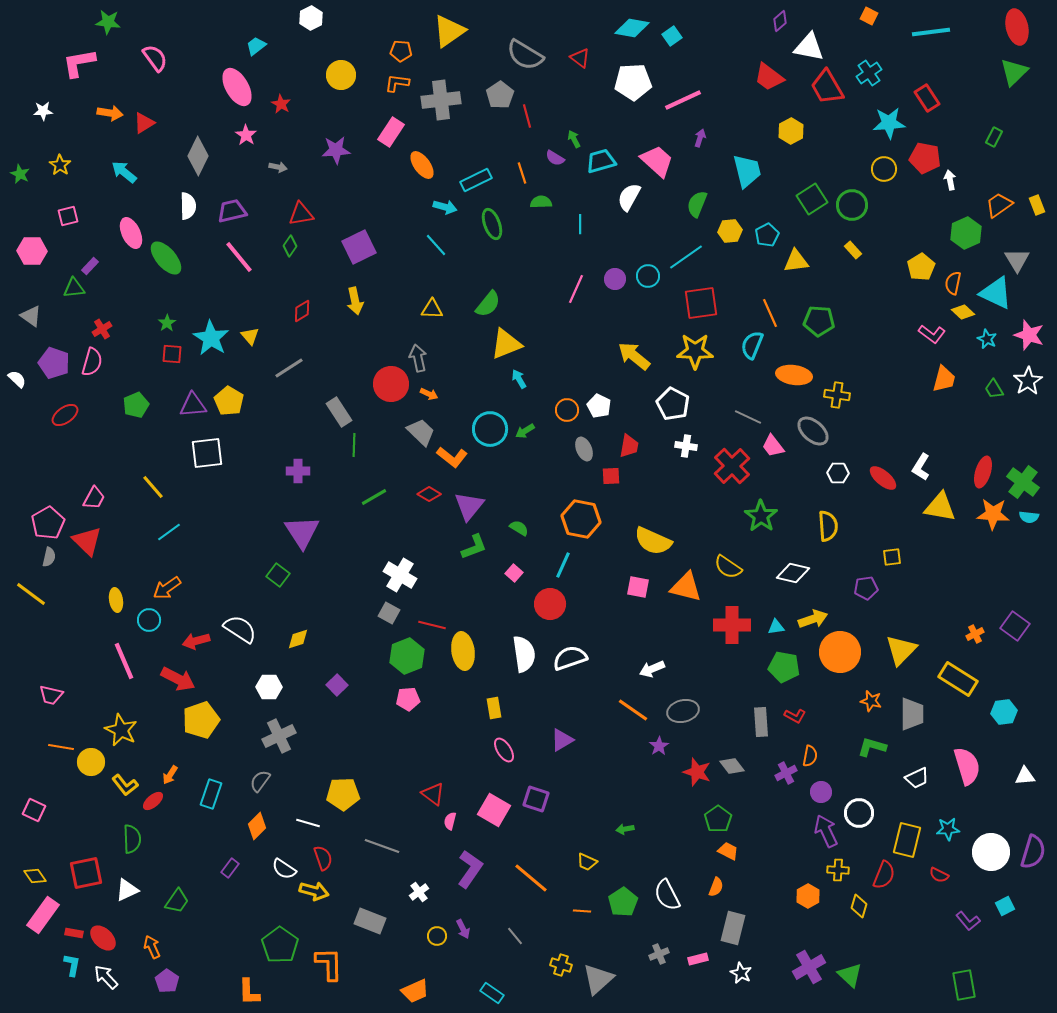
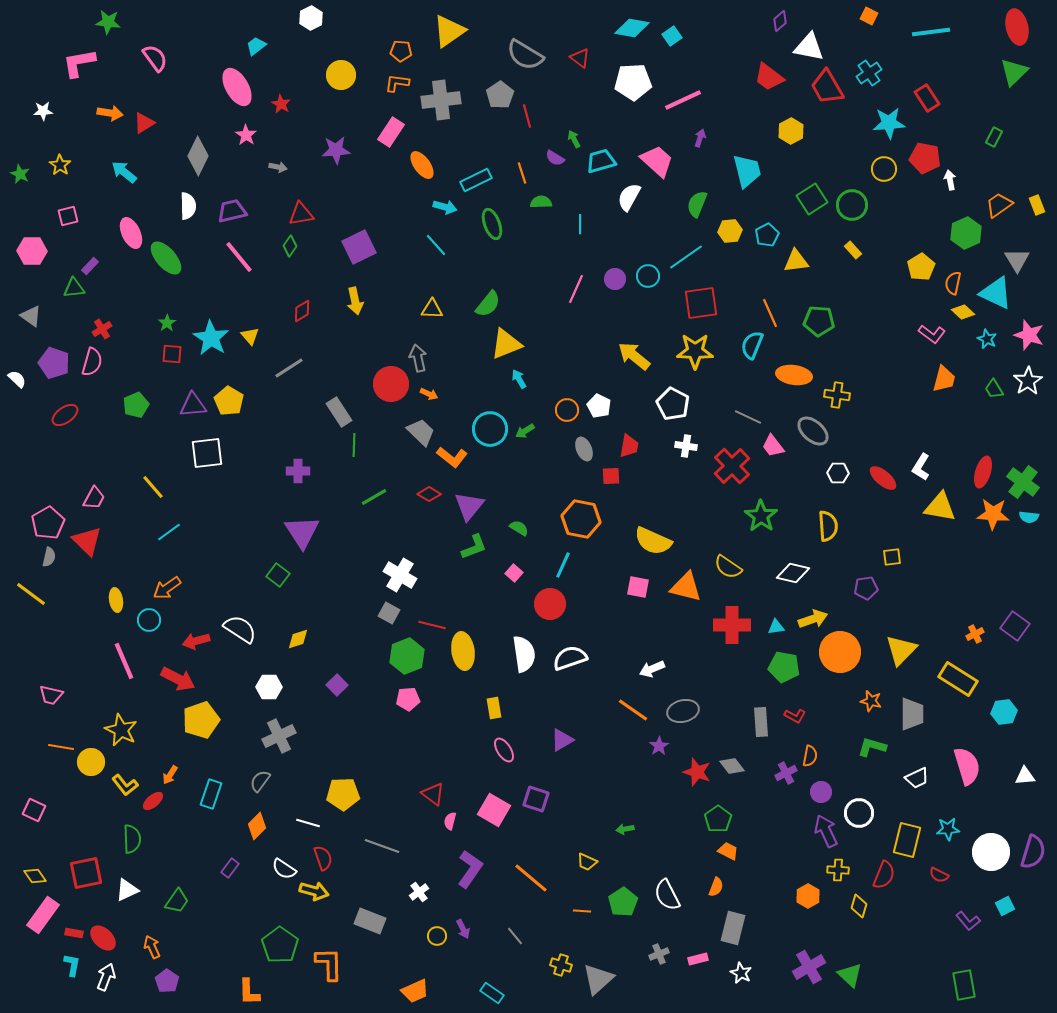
white arrow at (106, 977): rotated 64 degrees clockwise
